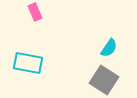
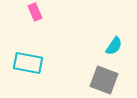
cyan semicircle: moved 5 px right, 2 px up
gray square: rotated 12 degrees counterclockwise
